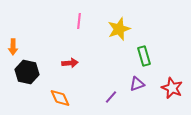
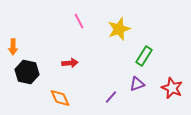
pink line: rotated 35 degrees counterclockwise
green rectangle: rotated 48 degrees clockwise
